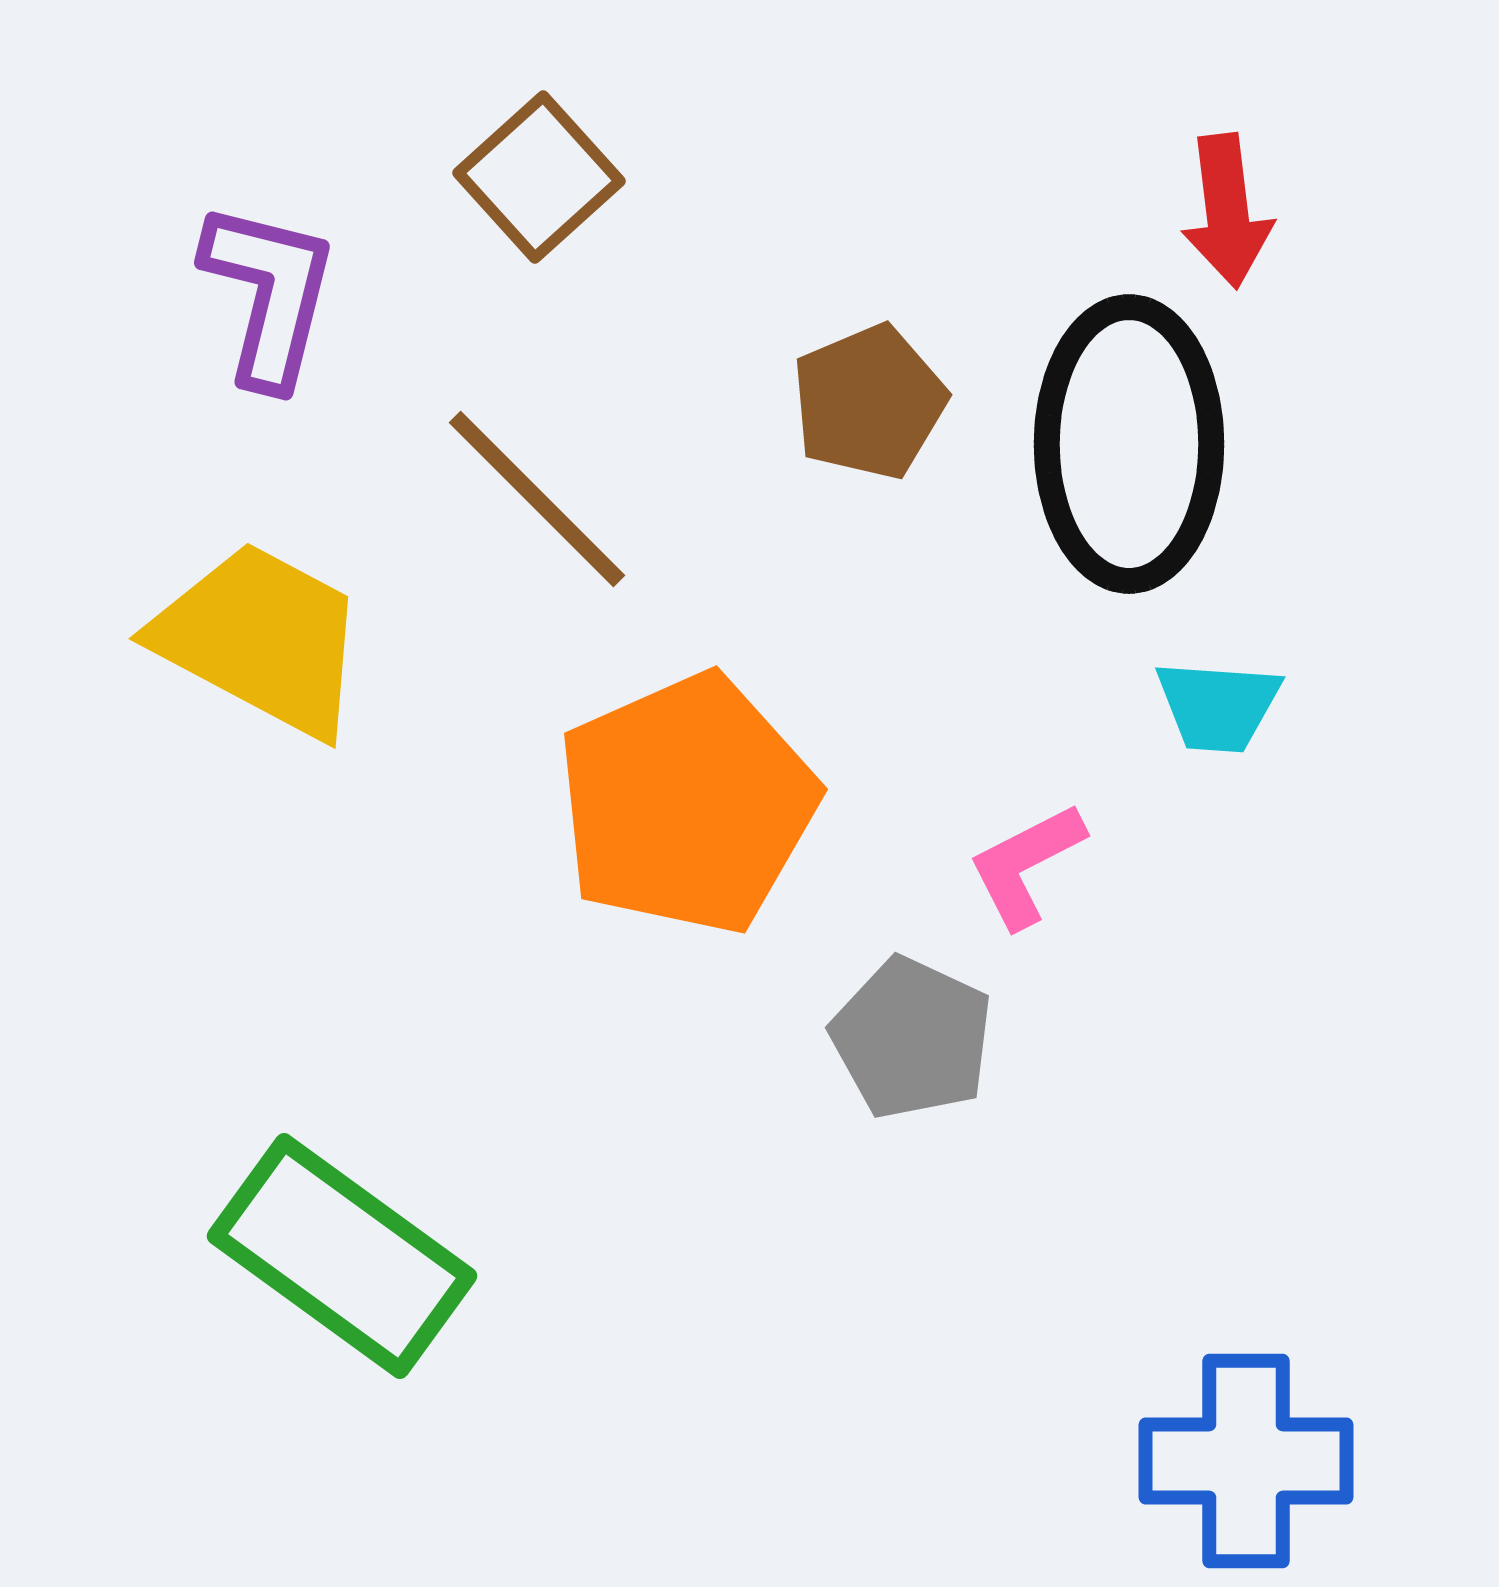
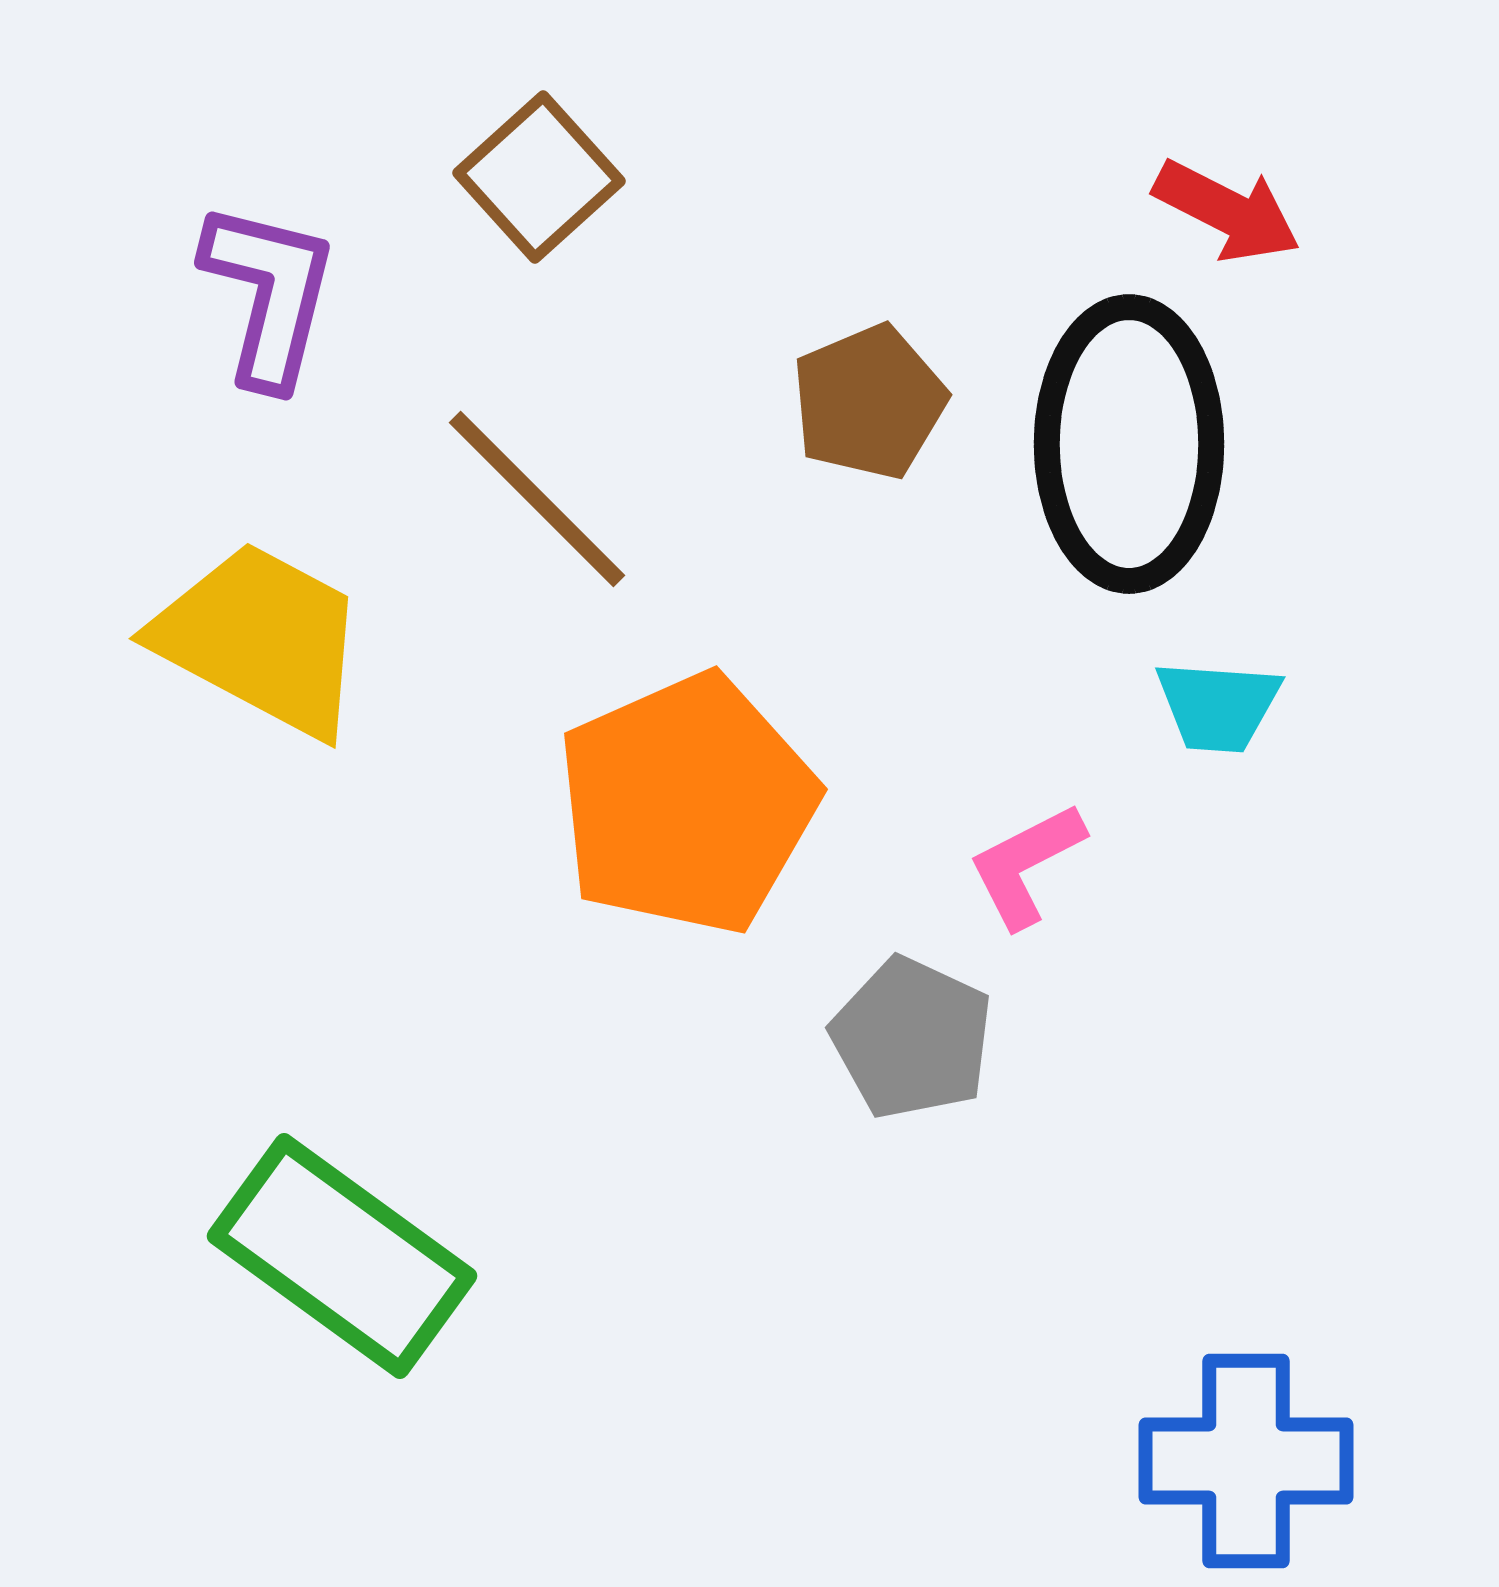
red arrow: rotated 56 degrees counterclockwise
